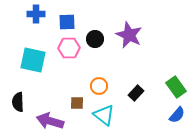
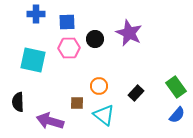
purple star: moved 2 px up
